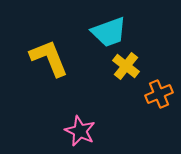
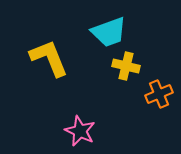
yellow cross: rotated 24 degrees counterclockwise
